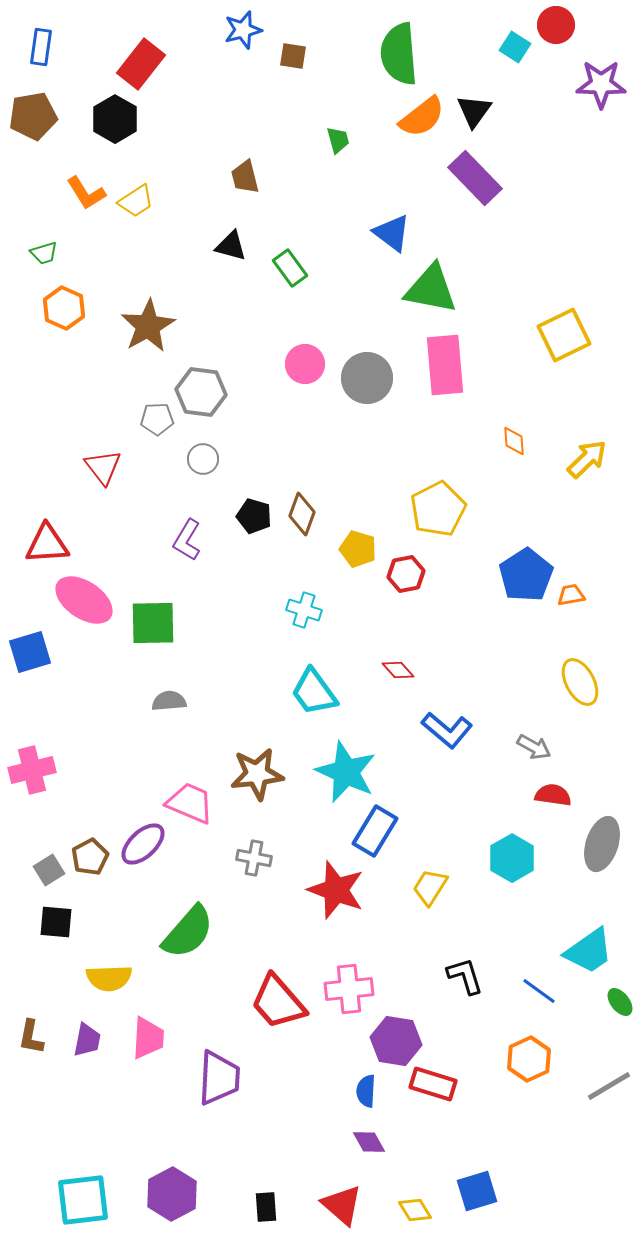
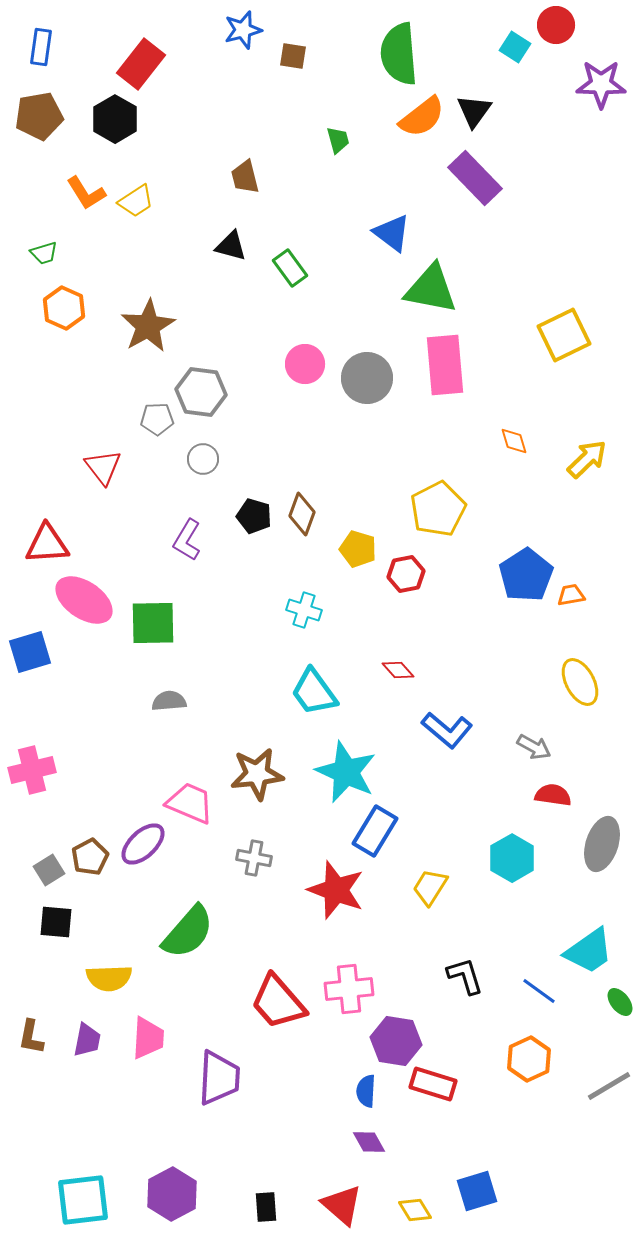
brown pentagon at (33, 116): moved 6 px right
orange diamond at (514, 441): rotated 12 degrees counterclockwise
